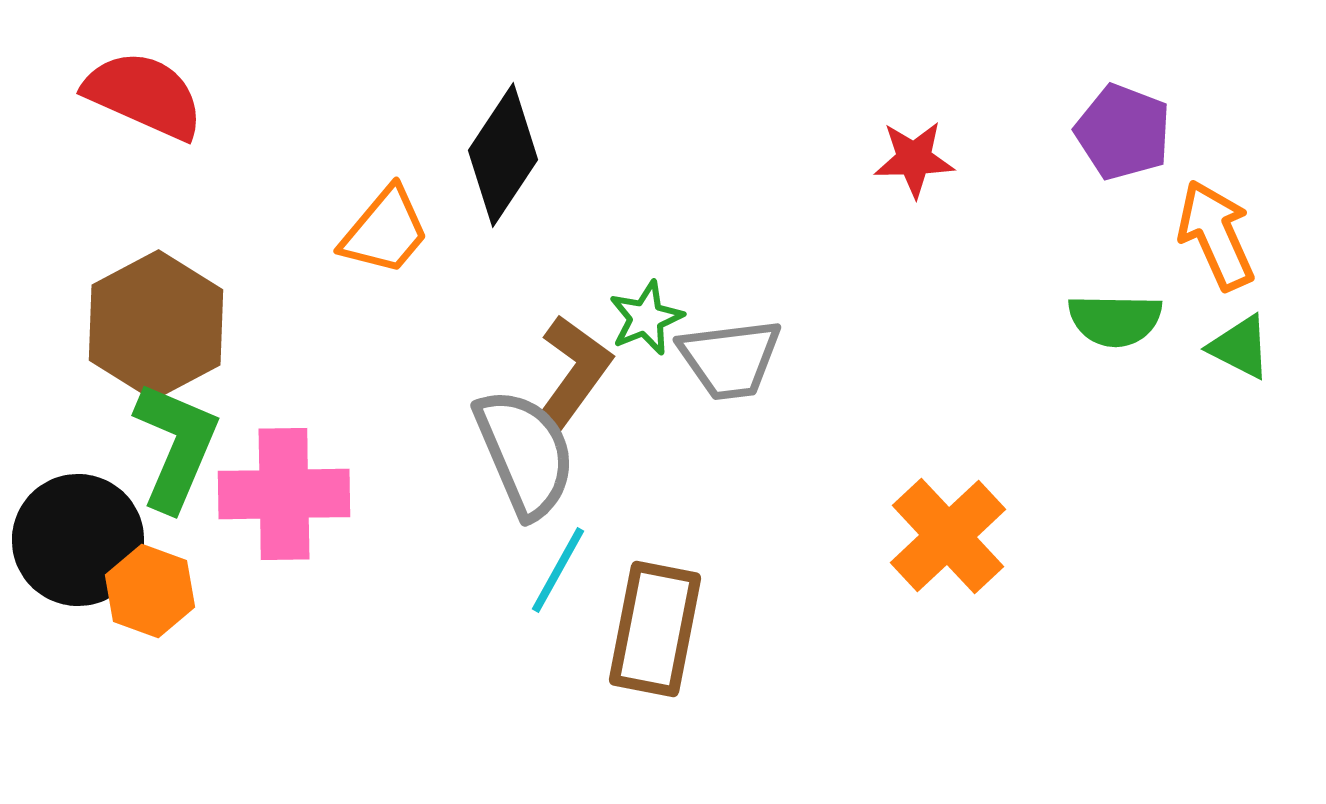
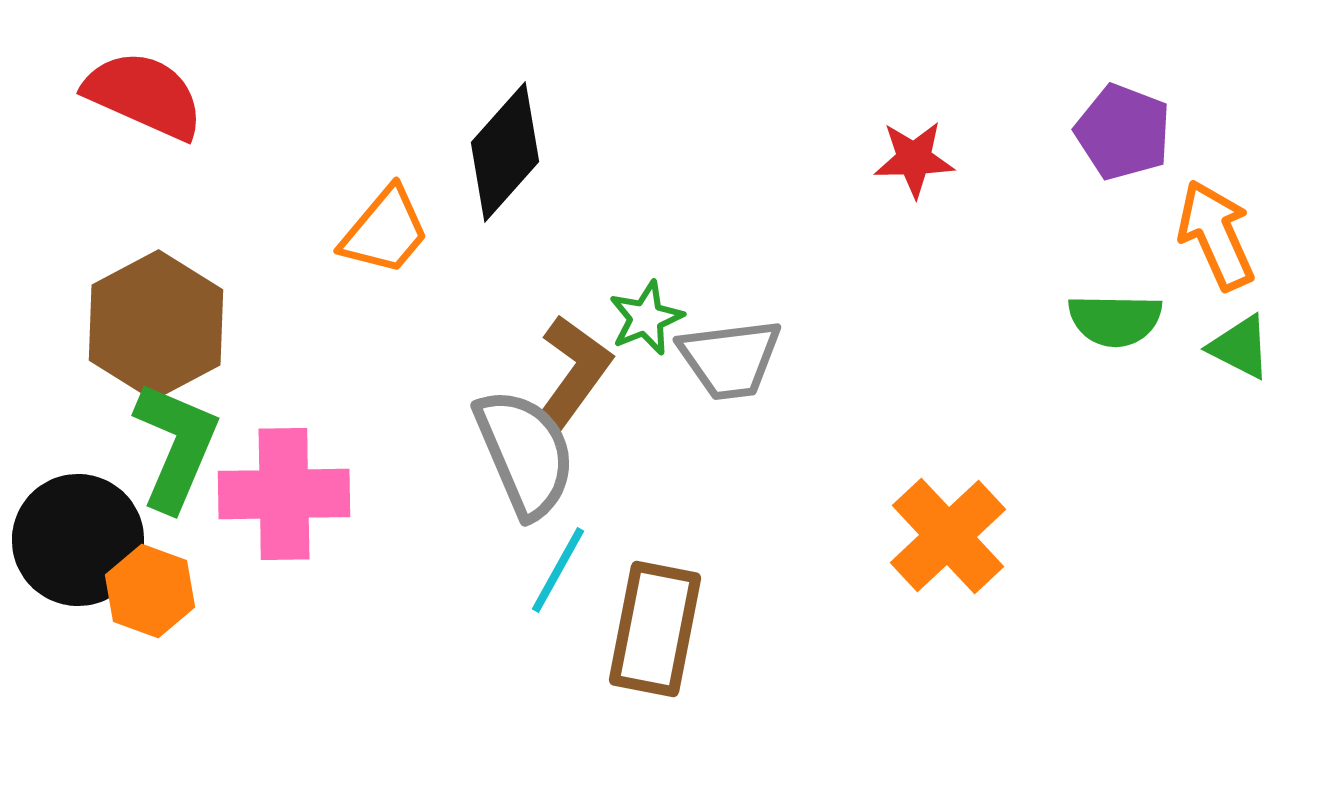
black diamond: moved 2 px right, 3 px up; rotated 8 degrees clockwise
